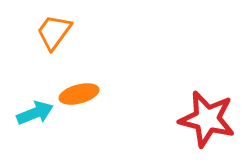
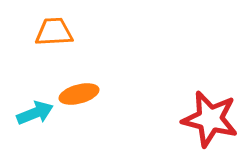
orange trapezoid: rotated 51 degrees clockwise
red star: moved 3 px right
